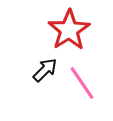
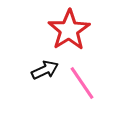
black arrow: rotated 20 degrees clockwise
